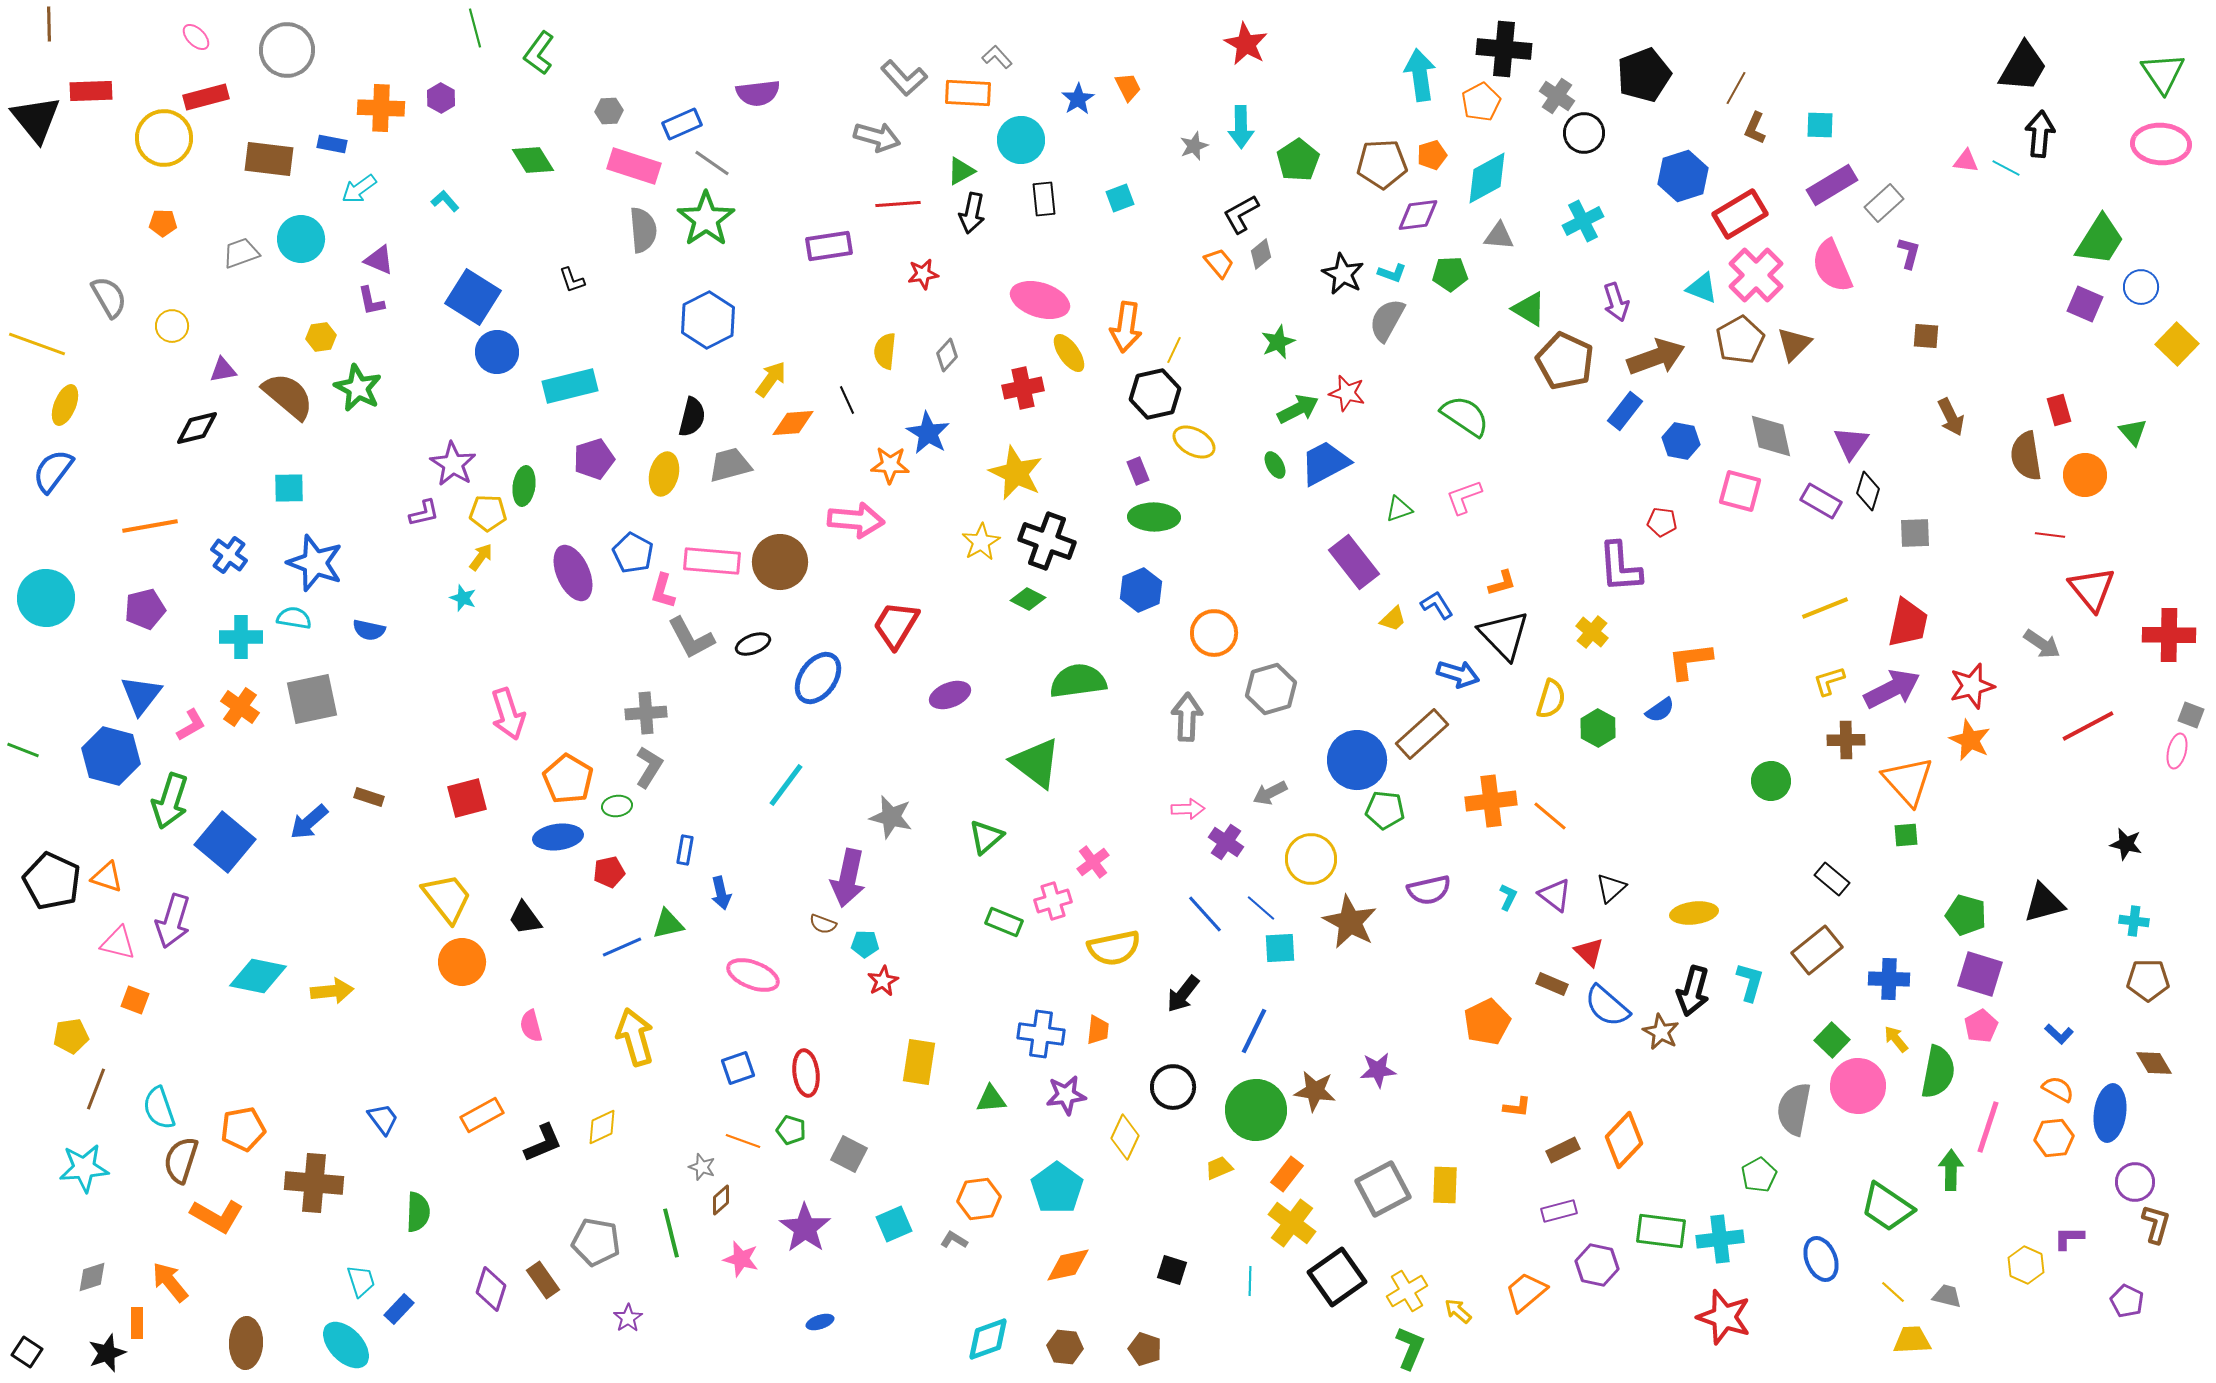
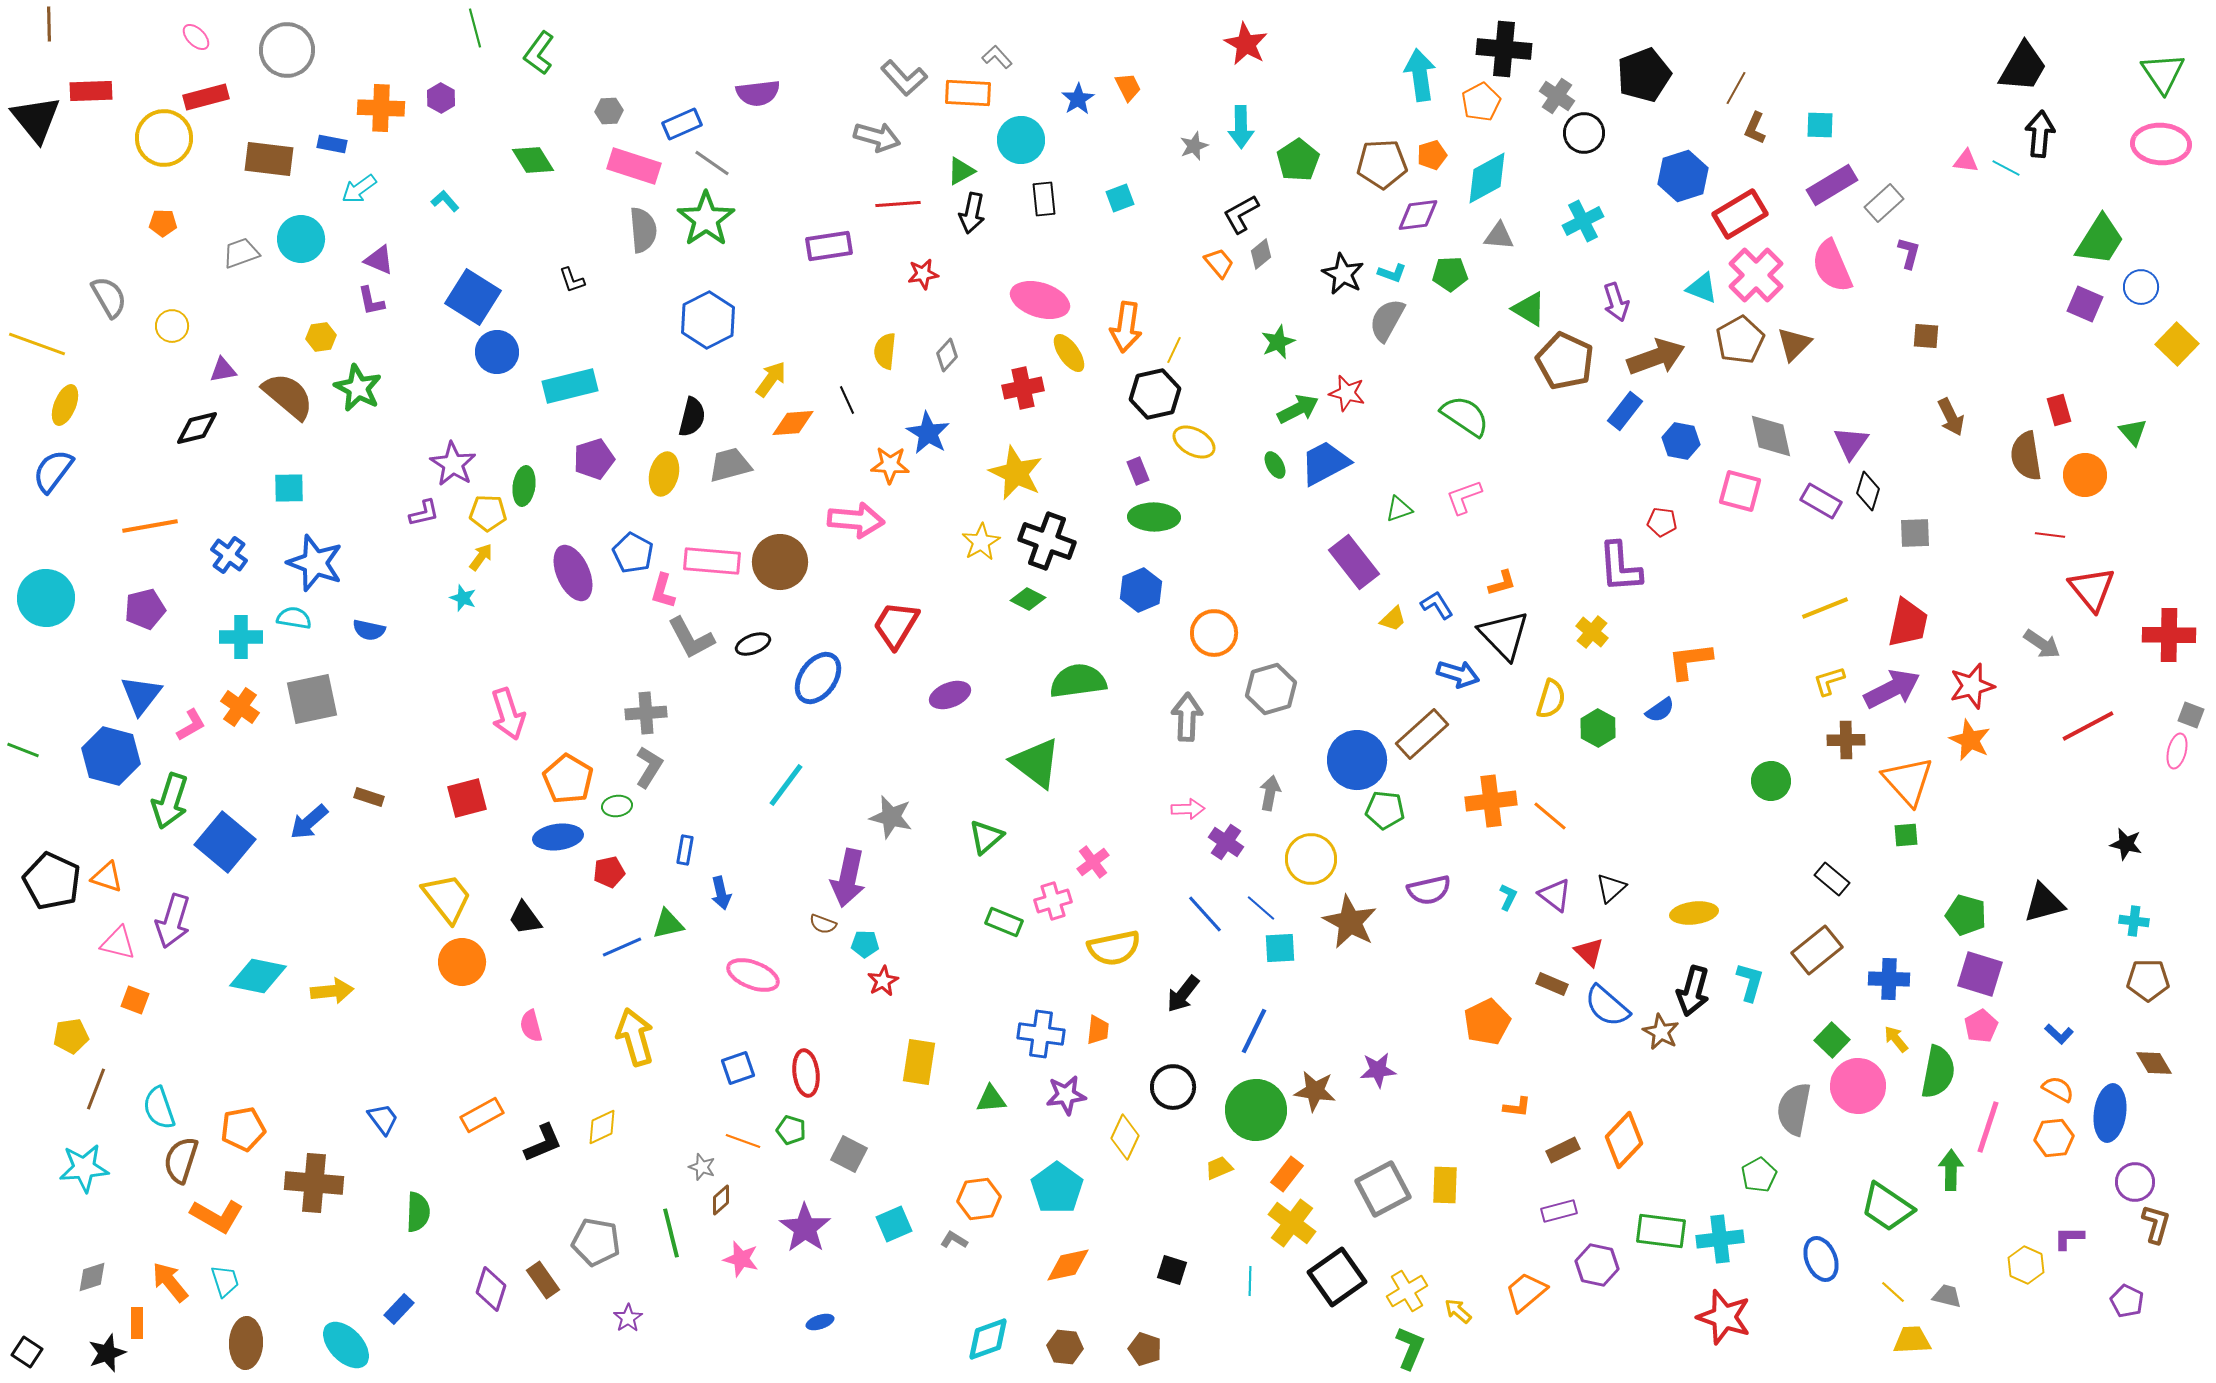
gray arrow at (1270, 793): rotated 128 degrees clockwise
cyan trapezoid at (361, 1281): moved 136 px left
